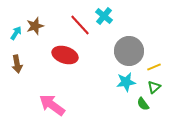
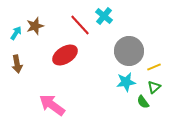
red ellipse: rotated 50 degrees counterclockwise
green semicircle: moved 2 px up
